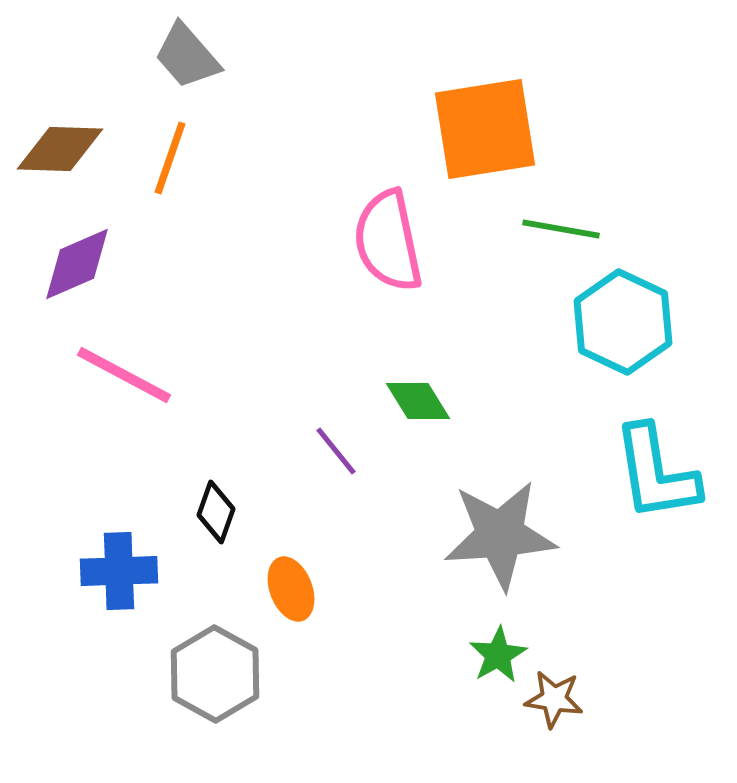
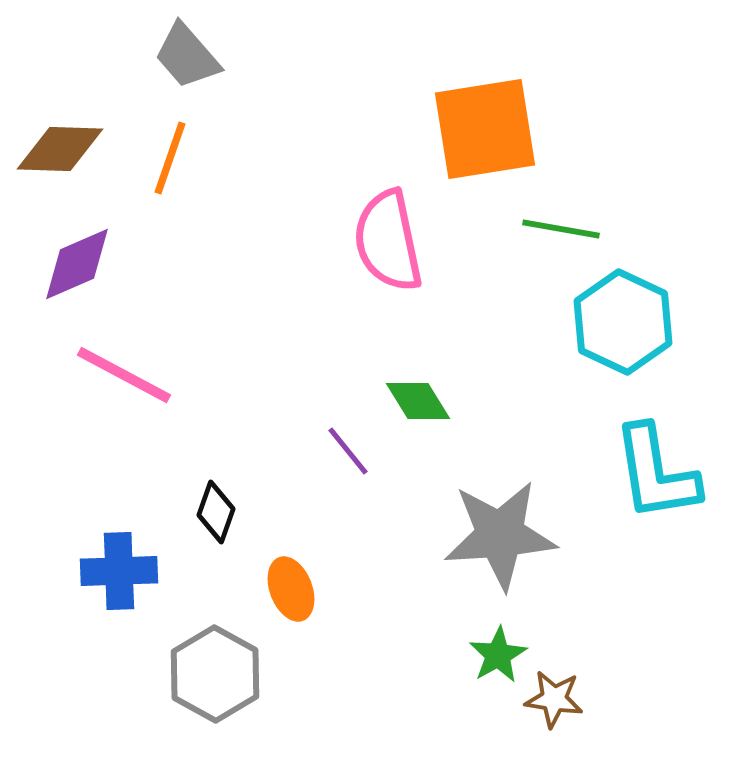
purple line: moved 12 px right
